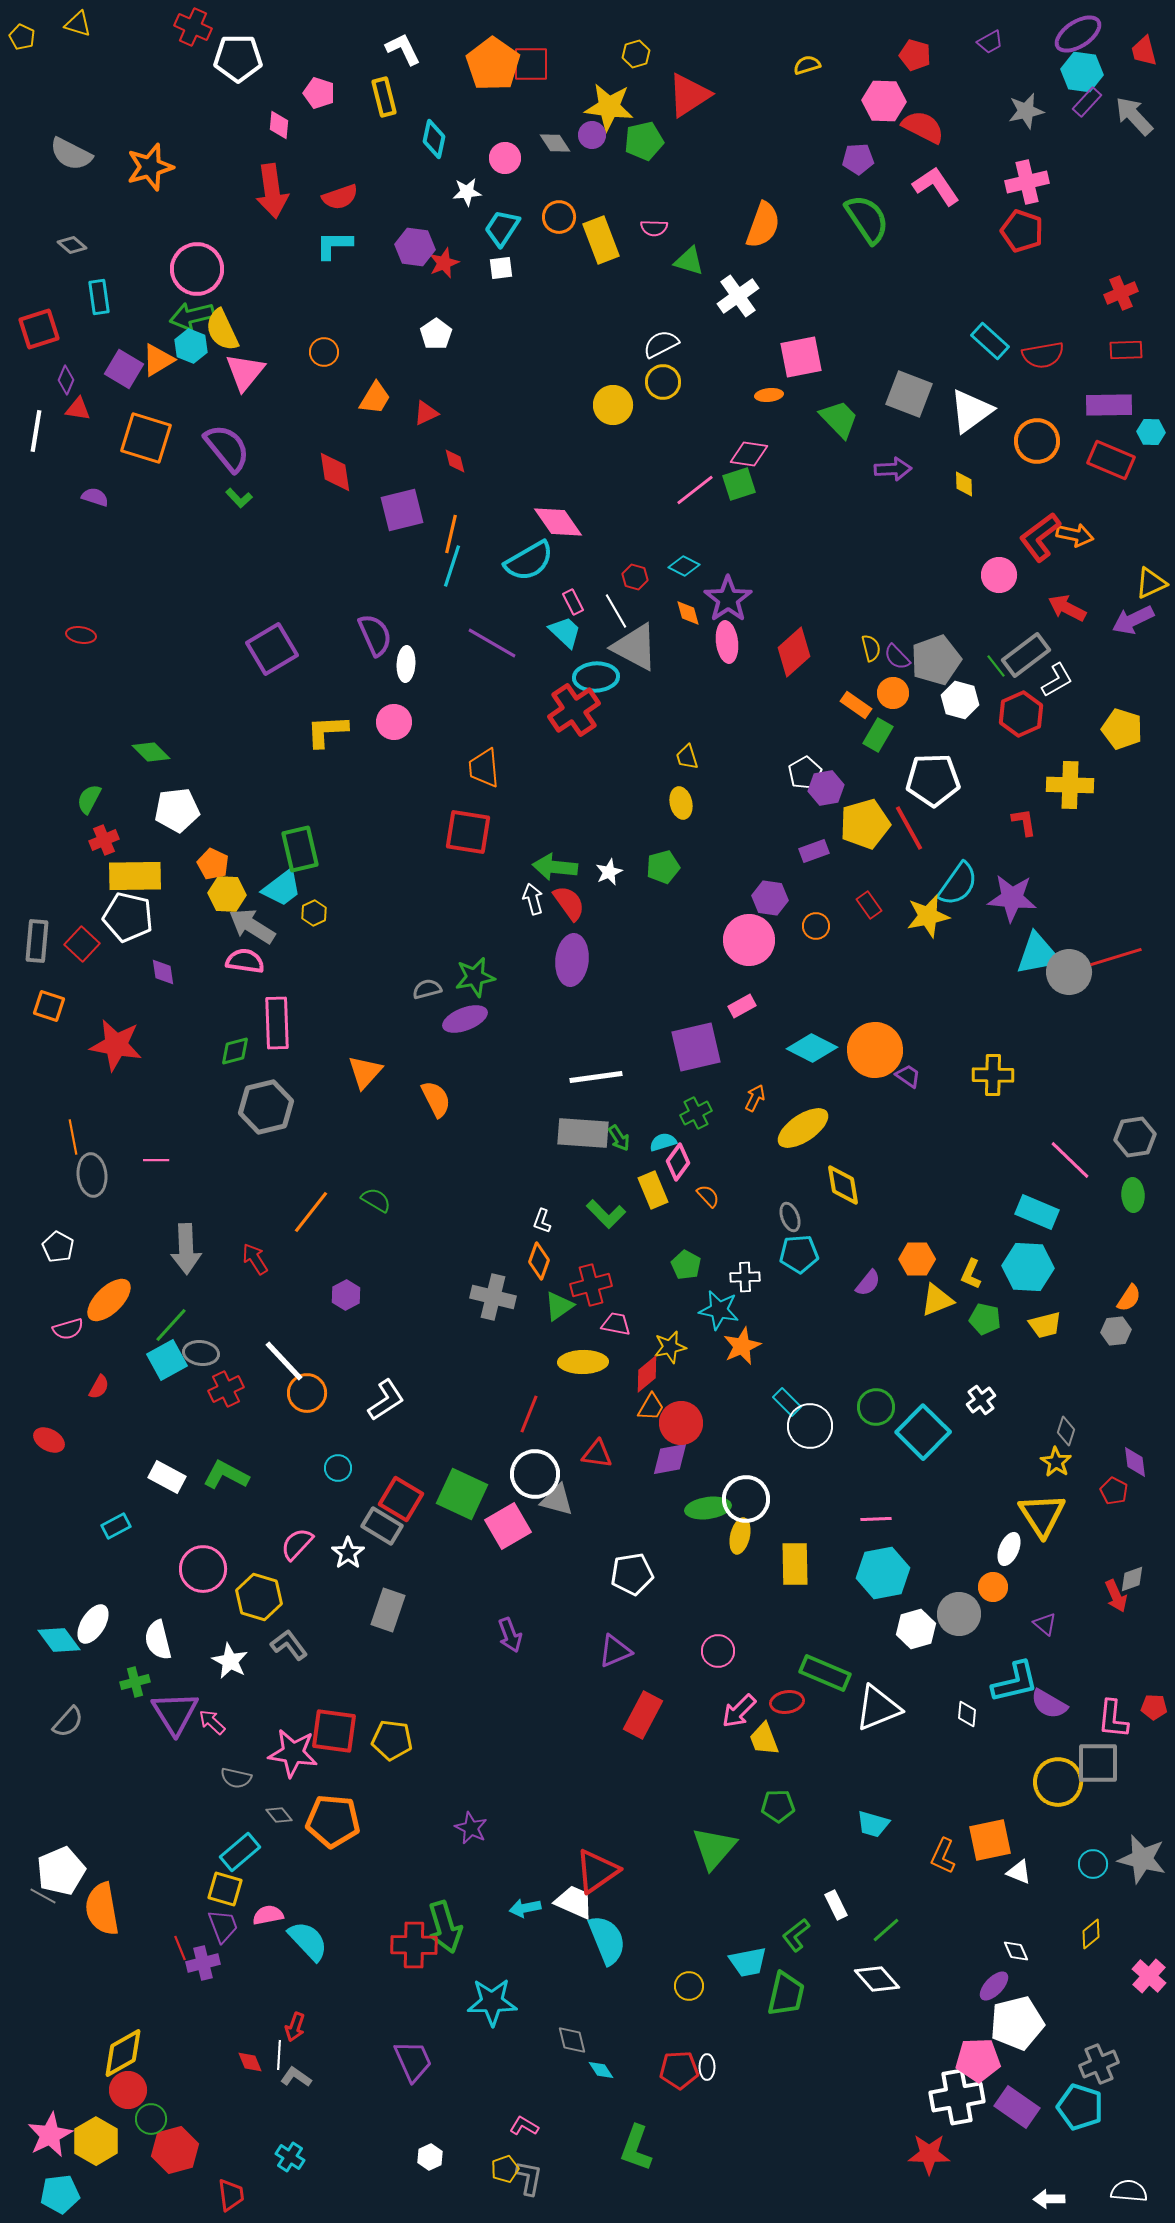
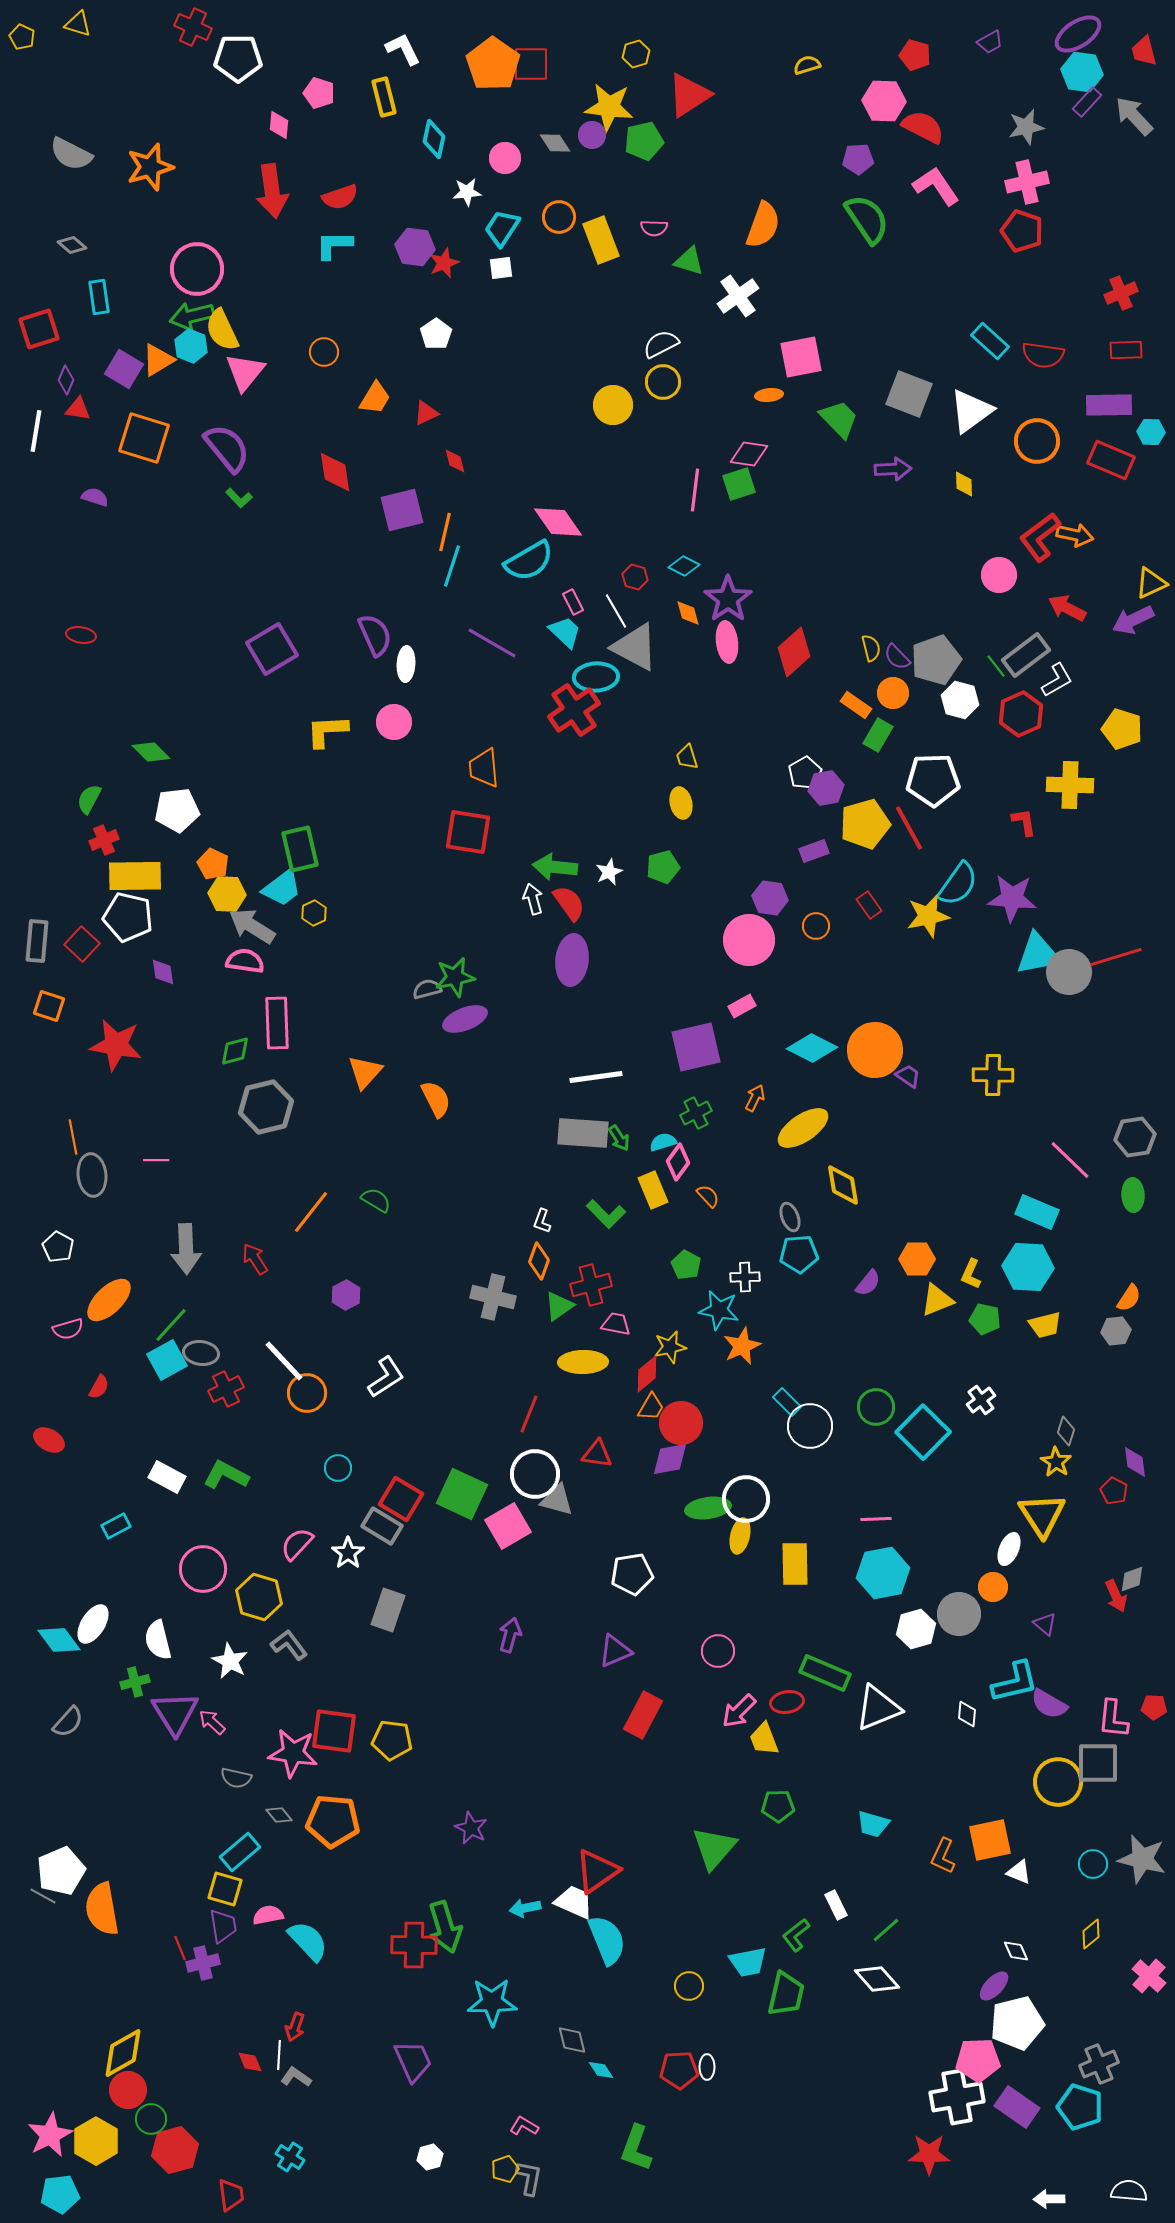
gray star at (1026, 111): moved 16 px down
red semicircle at (1043, 355): rotated 18 degrees clockwise
orange square at (146, 438): moved 2 px left
pink line at (695, 490): rotated 45 degrees counterclockwise
orange line at (451, 534): moved 6 px left, 2 px up
green star at (475, 977): moved 20 px left
white L-shape at (386, 1400): moved 23 px up
purple arrow at (510, 1635): rotated 144 degrees counterclockwise
purple trapezoid at (223, 1926): rotated 12 degrees clockwise
white hexagon at (430, 2157): rotated 10 degrees clockwise
